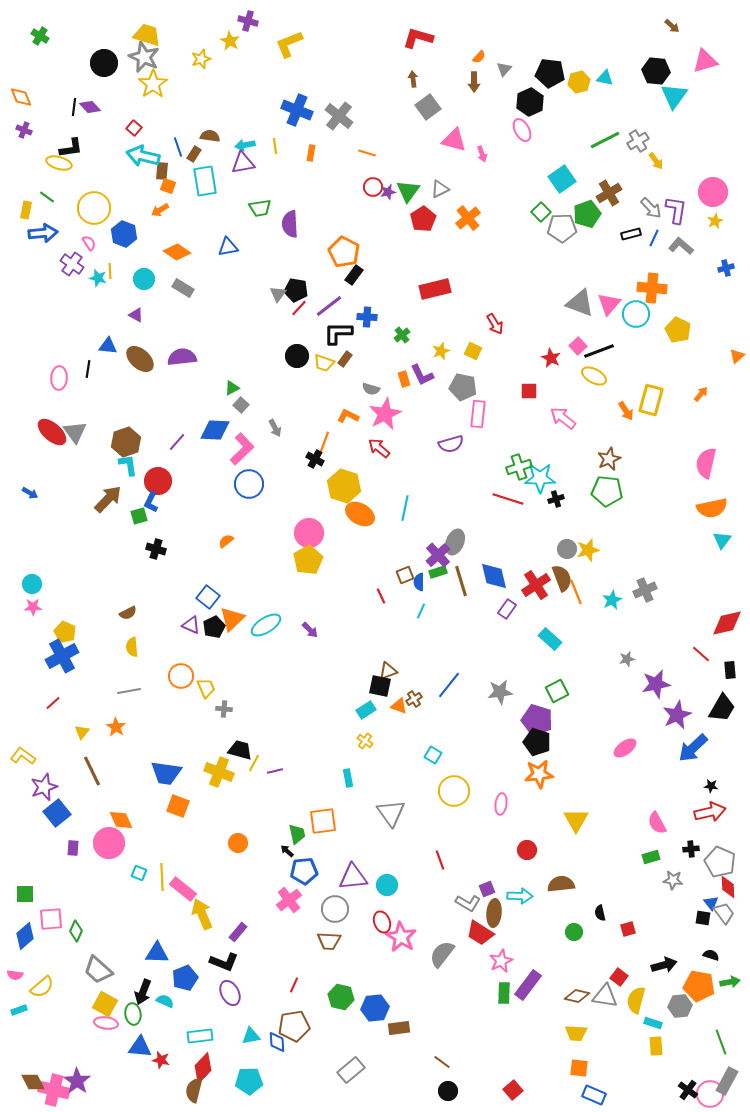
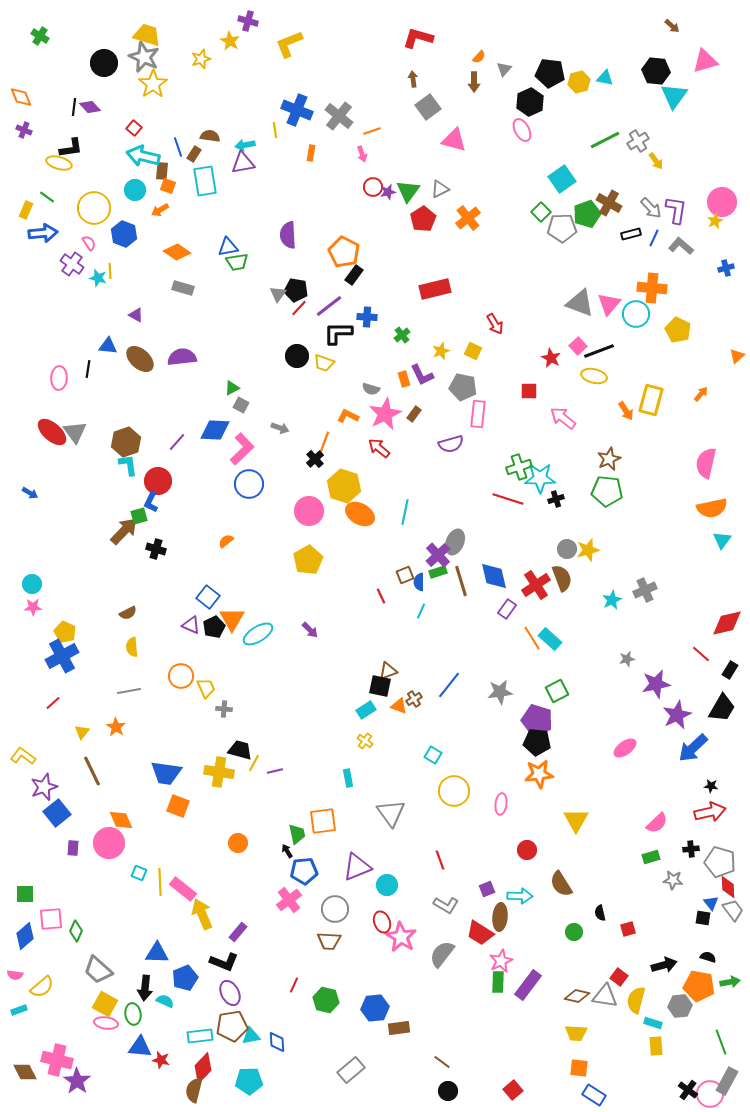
yellow line at (275, 146): moved 16 px up
orange line at (367, 153): moved 5 px right, 22 px up; rotated 36 degrees counterclockwise
pink arrow at (482, 154): moved 120 px left
pink circle at (713, 192): moved 9 px right, 10 px down
brown cross at (609, 193): moved 10 px down; rotated 30 degrees counterclockwise
green trapezoid at (260, 208): moved 23 px left, 54 px down
yellow rectangle at (26, 210): rotated 12 degrees clockwise
purple semicircle at (290, 224): moved 2 px left, 11 px down
cyan circle at (144, 279): moved 9 px left, 89 px up
gray rectangle at (183, 288): rotated 15 degrees counterclockwise
brown rectangle at (345, 359): moved 69 px right, 55 px down
yellow ellipse at (594, 376): rotated 15 degrees counterclockwise
gray square at (241, 405): rotated 14 degrees counterclockwise
gray arrow at (275, 428): moved 5 px right; rotated 42 degrees counterclockwise
black cross at (315, 459): rotated 18 degrees clockwise
brown arrow at (108, 499): moved 16 px right, 32 px down
cyan line at (405, 508): moved 4 px down
pink circle at (309, 533): moved 22 px up
orange line at (576, 592): moved 44 px left, 46 px down; rotated 10 degrees counterclockwise
orange triangle at (232, 619): rotated 16 degrees counterclockwise
cyan ellipse at (266, 625): moved 8 px left, 9 px down
black rectangle at (730, 670): rotated 36 degrees clockwise
black pentagon at (537, 742): rotated 12 degrees counterclockwise
yellow cross at (219, 772): rotated 12 degrees counterclockwise
pink semicircle at (657, 823): rotated 105 degrees counterclockwise
black arrow at (287, 851): rotated 16 degrees clockwise
gray pentagon at (720, 862): rotated 8 degrees counterclockwise
yellow line at (162, 877): moved 2 px left, 5 px down
purple triangle at (353, 877): moved 4 px right, 10 px up; rotated 16 degrees counterclockwise
brown semicircle at (561, 884): rotated 116 degrees counterclockwise
gray L-shape at (468, 903): moved 22 px left, 2 px down
brown ellipse at (494, 913): moved 6 px right, 4 px down
gray trapezoid at (724, 913): moved 9 px right, 3 px up
black semicircle at (711, 955): moved 3 px left, 2 px down
black arrow at (143, 992): moved 2 px right, 4 px up; rotated 15 degrees counterclockwise
green rectangle at (504, 993): moved 6 px left, 11 px up
green hexagon at (341, 997): moved 15 px left, 3 px down
brown pentagon at (294, 1026): moved 62 px left
brown diamond at (33, 1082): moved 8 px left, 10 px up
pink cross at (54, 1090): moved 3 px right, 30 px up
blue rectangle at (594, 1095): rotated 10 degrees clockwise
